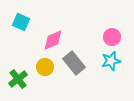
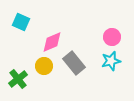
pink diamond: moved 1 px left, 2 px down
yellow circle: moved 1 px left, 1 px up
